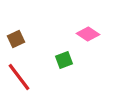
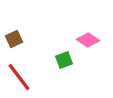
pink diamond: moved 6 px down
brown square: moved 2 px left
